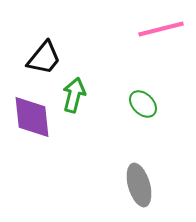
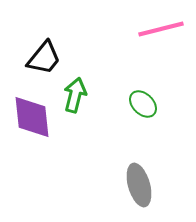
green arrow: moved 1 px right
